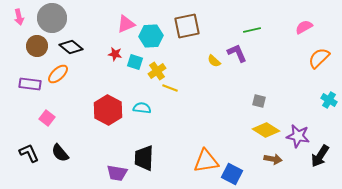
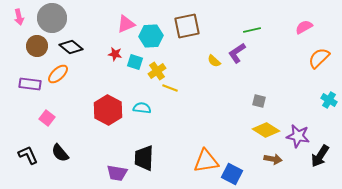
purple L-shape: rotated 100 degrees counterclockwise
black L-shape: moved 1 px left, 2 px down
